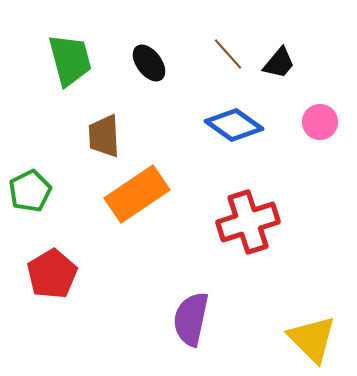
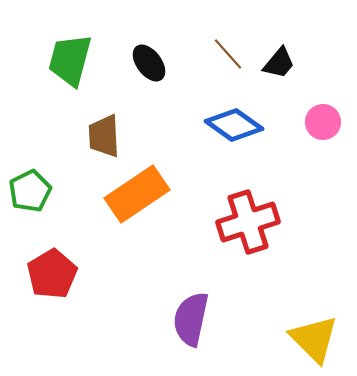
green trapezoid: rotated 150 degrees counterclockwise
pink circle: moved 3 px right
yellow triangle: moved 2 px right
